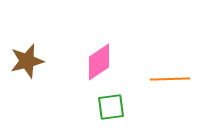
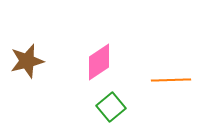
orange line: moved 1 px right, 1 px down
green square: rotated 32 degrees counterclockwise
